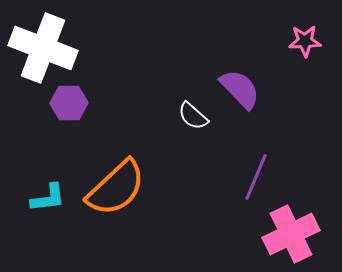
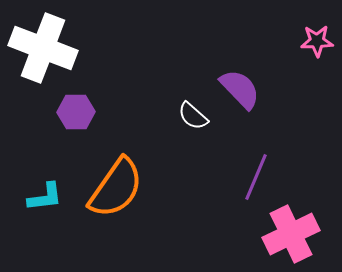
pink star: moved 12 px right
purple hexagon: moved 7 px right, 9 px down
orange semicircle: rotated 12 degrees counterclockwise
cyan L-shape: moved 3 px left, 1 px up
